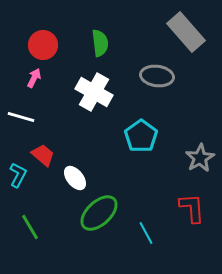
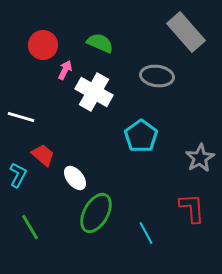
green semicircle: rotated 60 degrees counterclockwise
pink arrow: moved 31 px right, 8 px up
green ellipse: moved 3 px left; rotated 18 degrees counterclockwise
